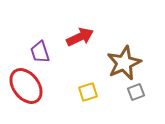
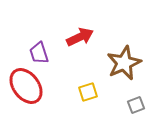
purple trapezoid: moved 1 px left, 1 px down
gray square: moved 13 px down
